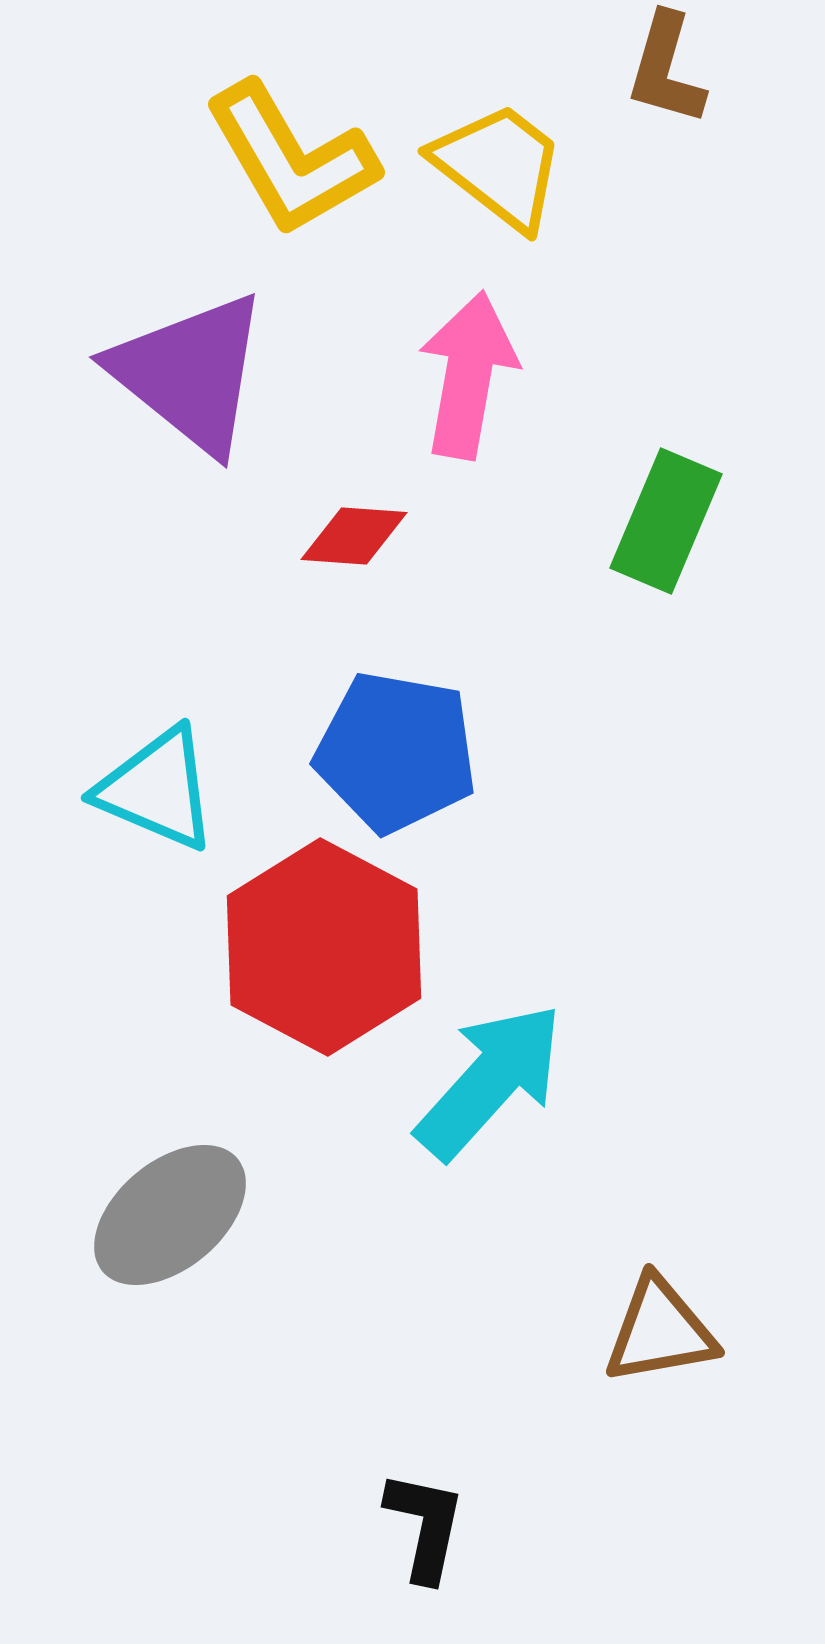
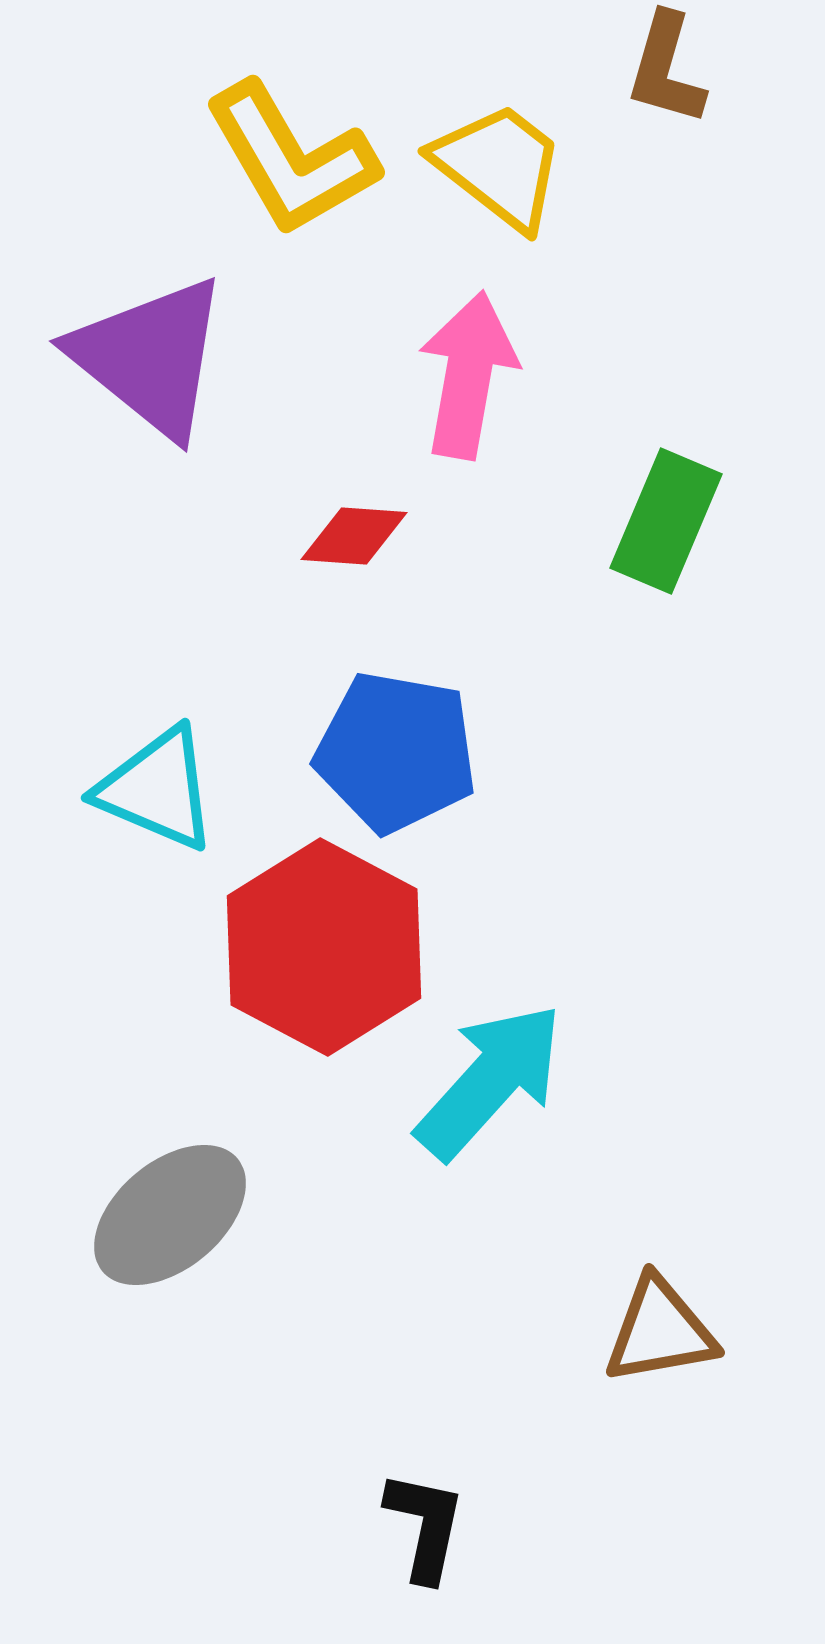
purple triangle: moved 40 px left, 16 px up
